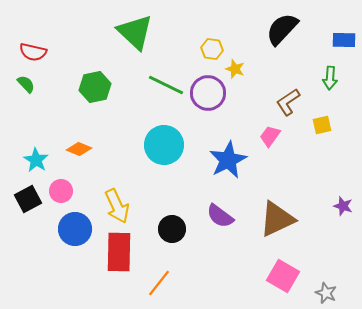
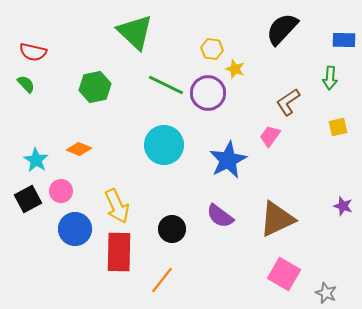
yellow square: moved 16 px right, 2 px down
pink square: moved 1 px right, 2 px up
orange line: moved 3 px right, 3 px up
